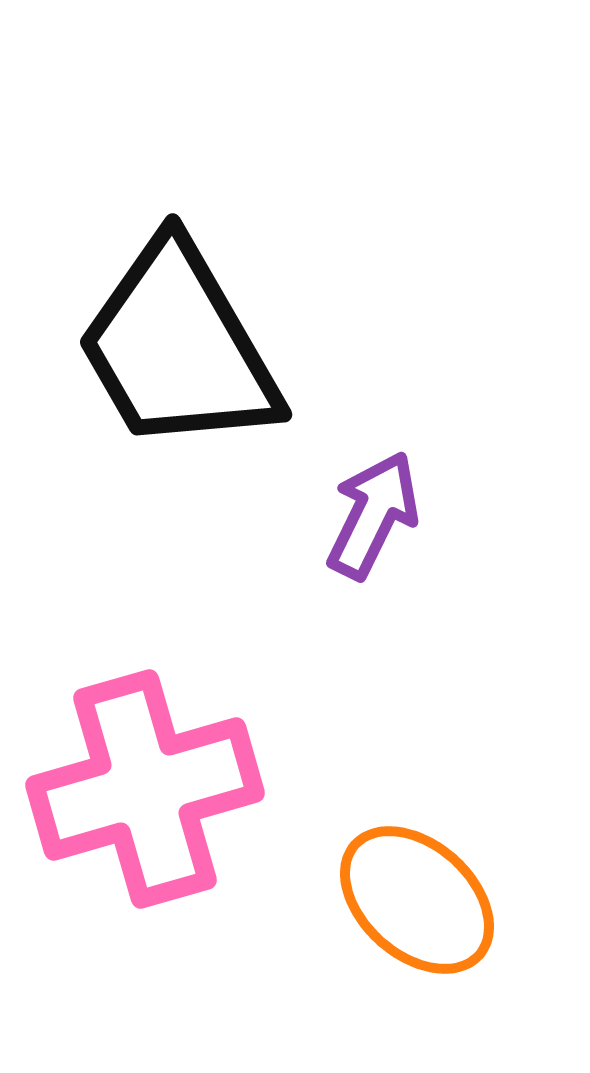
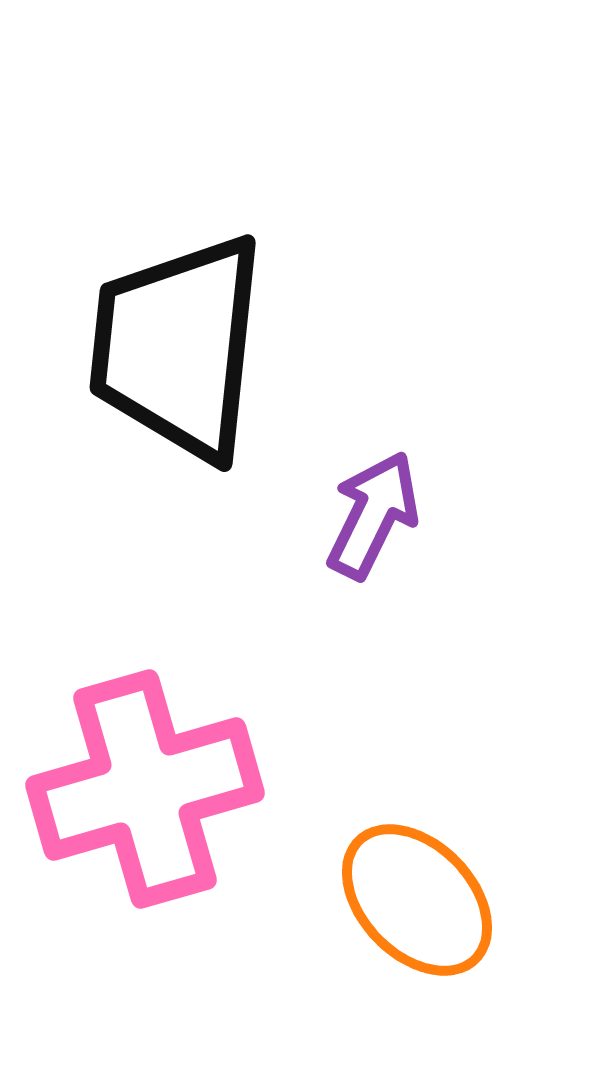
black trapezoid: rotated 36 degrees clockwise
orange ellipse: rotated 4 degrees clockwise
